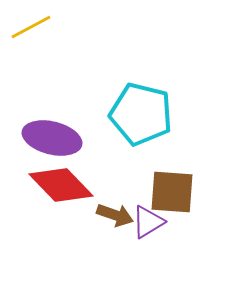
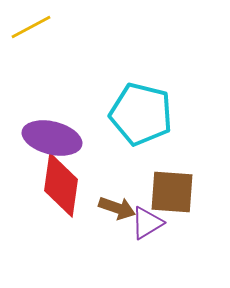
red diamond: rotated 52 degrees clockwise
brown arrow: moved 2 px right, 7 px up
purple triangle: moved 1 px left, 1 px down
